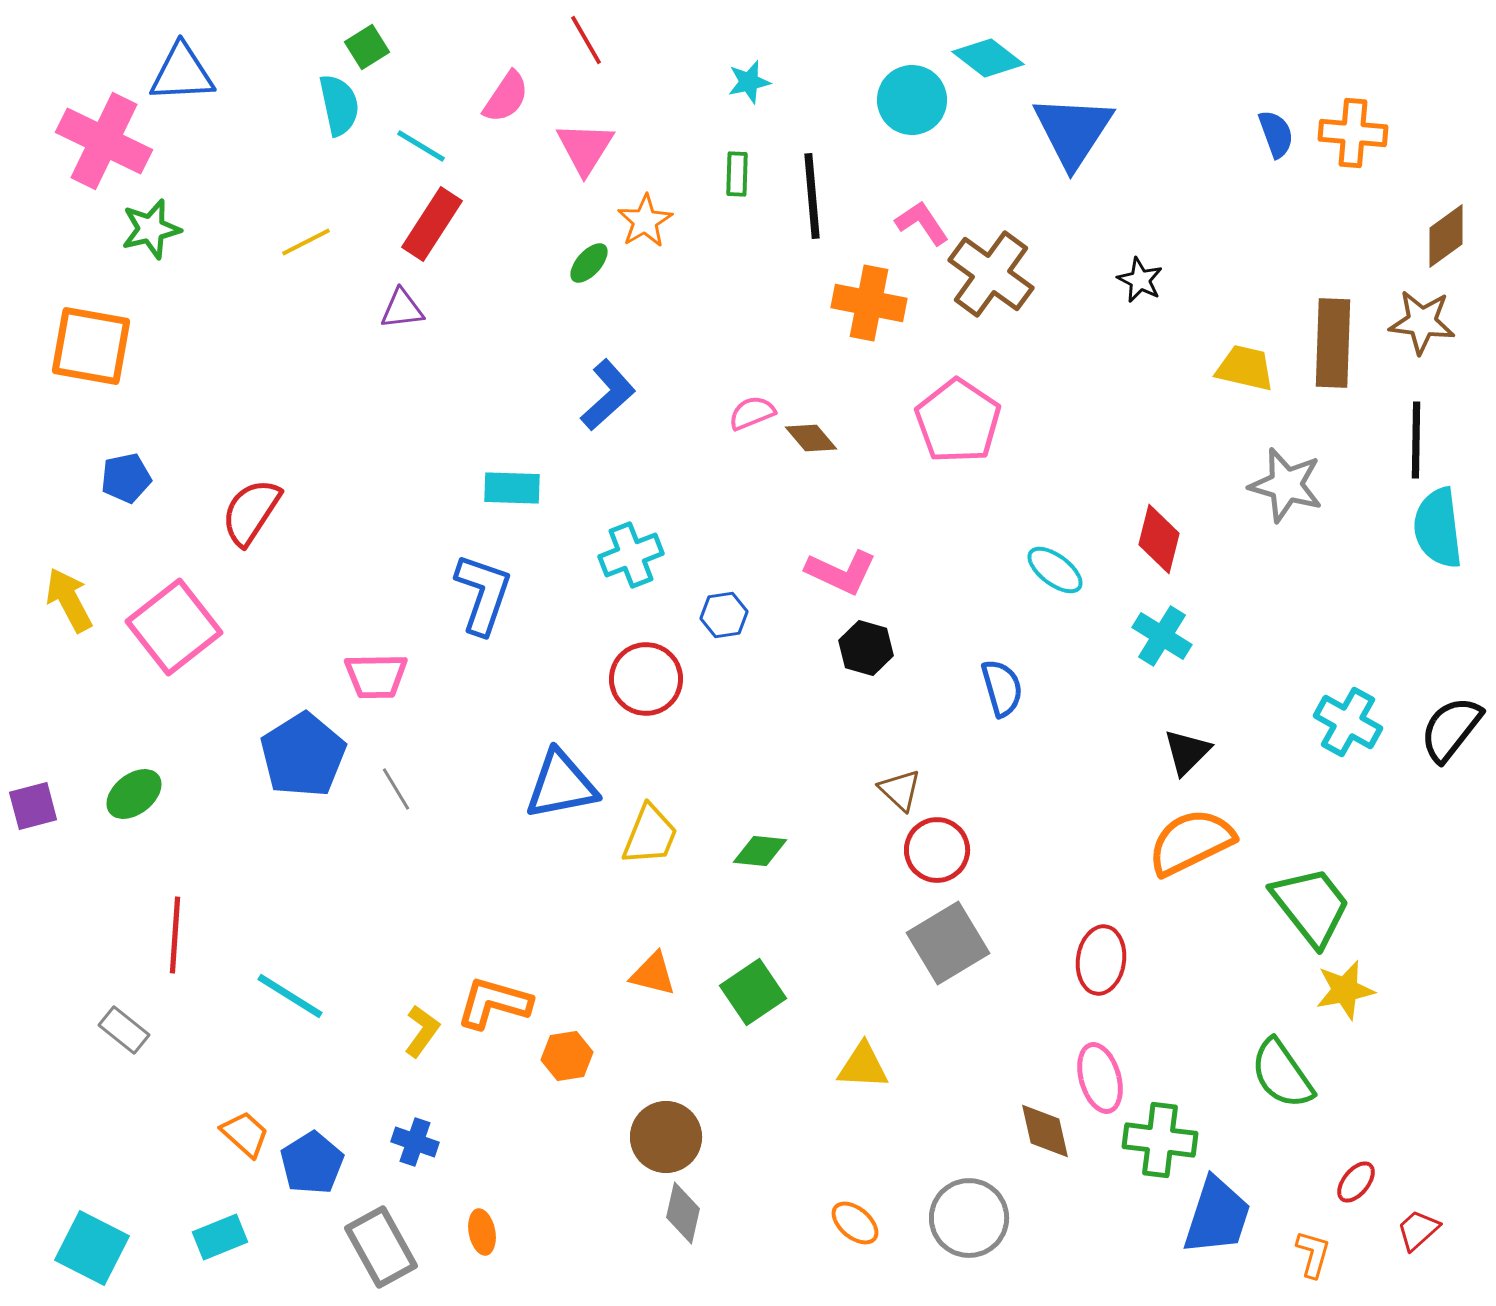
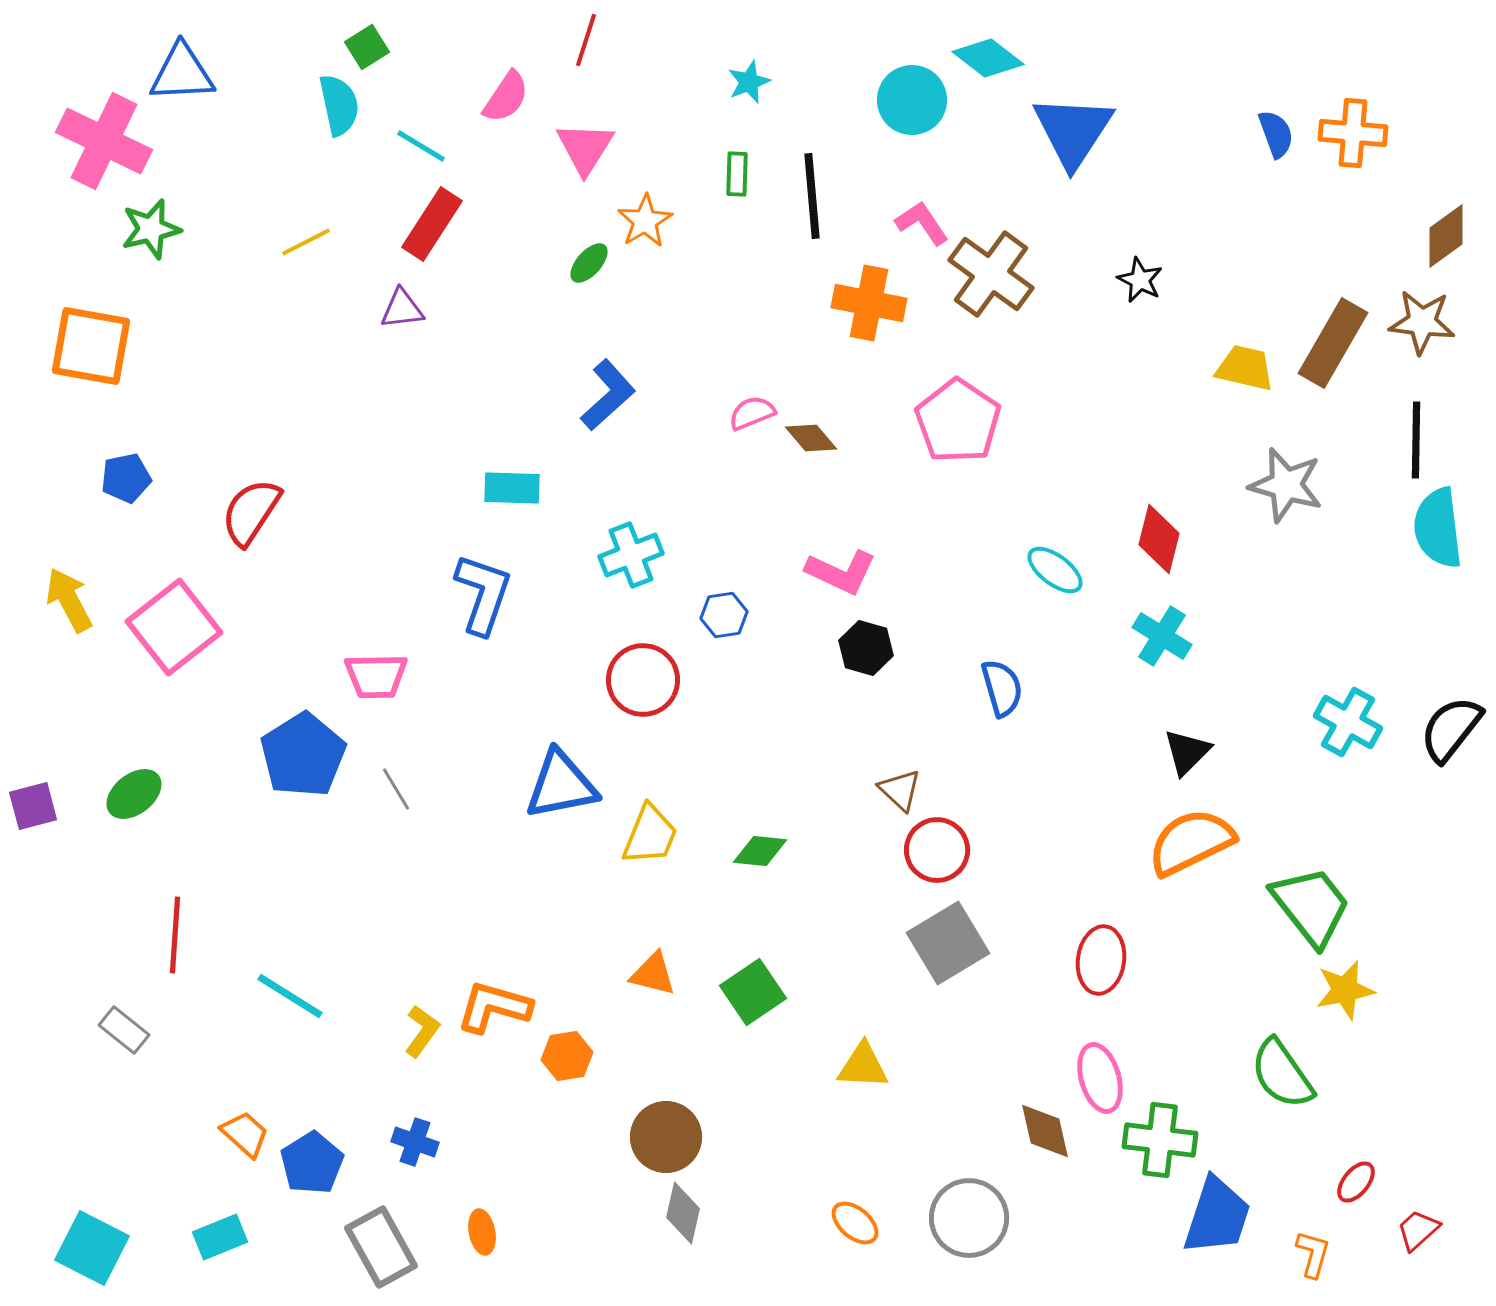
red line at (586, 40): rotated 48 degrees clockwise
cyan star at (749, 82): rotated 9 degrees counterclockwise
brown rectangle at (1333, 343): rotated 28 degrees clockwise
red circle at (646, 679): moved 3 px left, 1 px down
orange L-shape at (494, 1003): moved 4 px down
